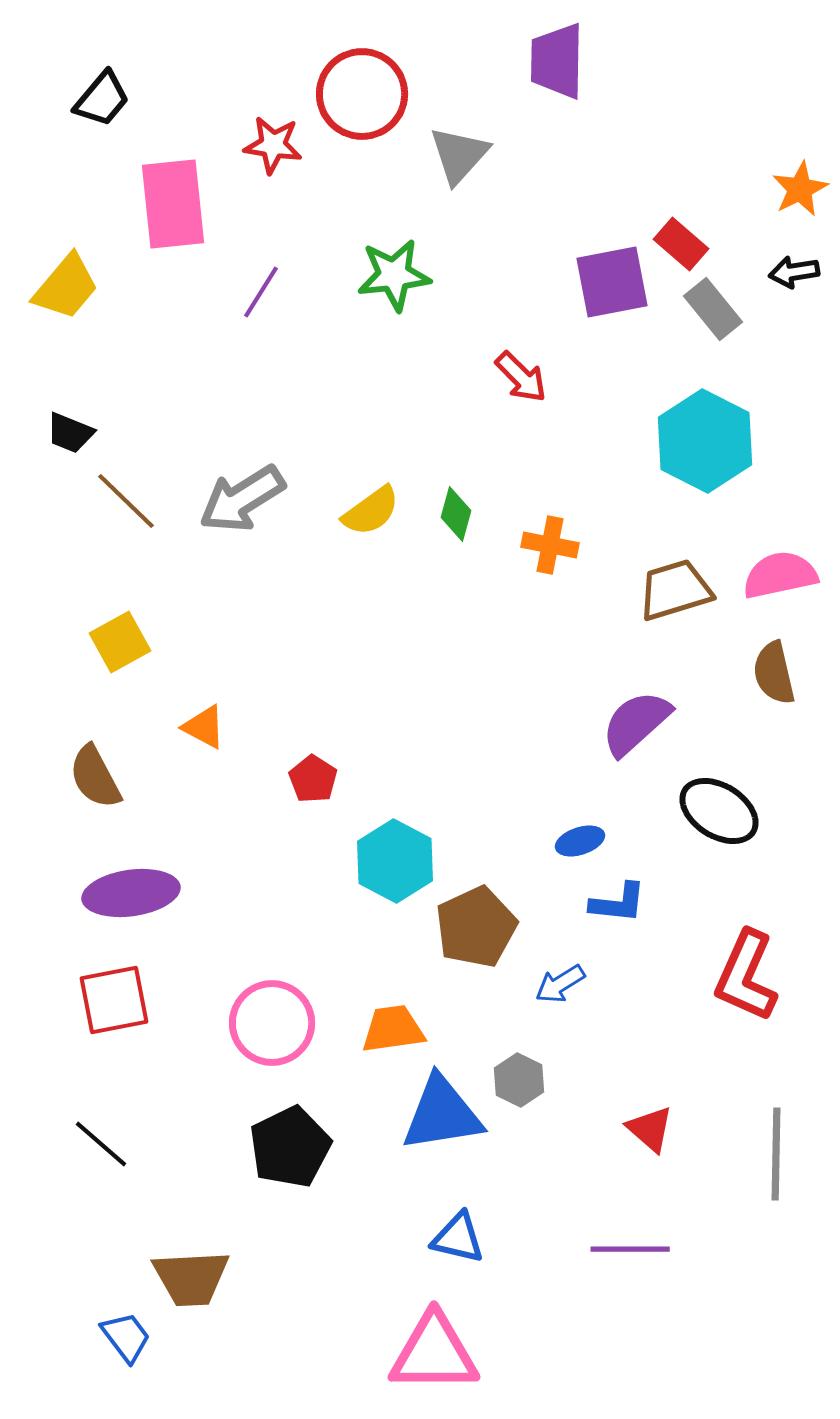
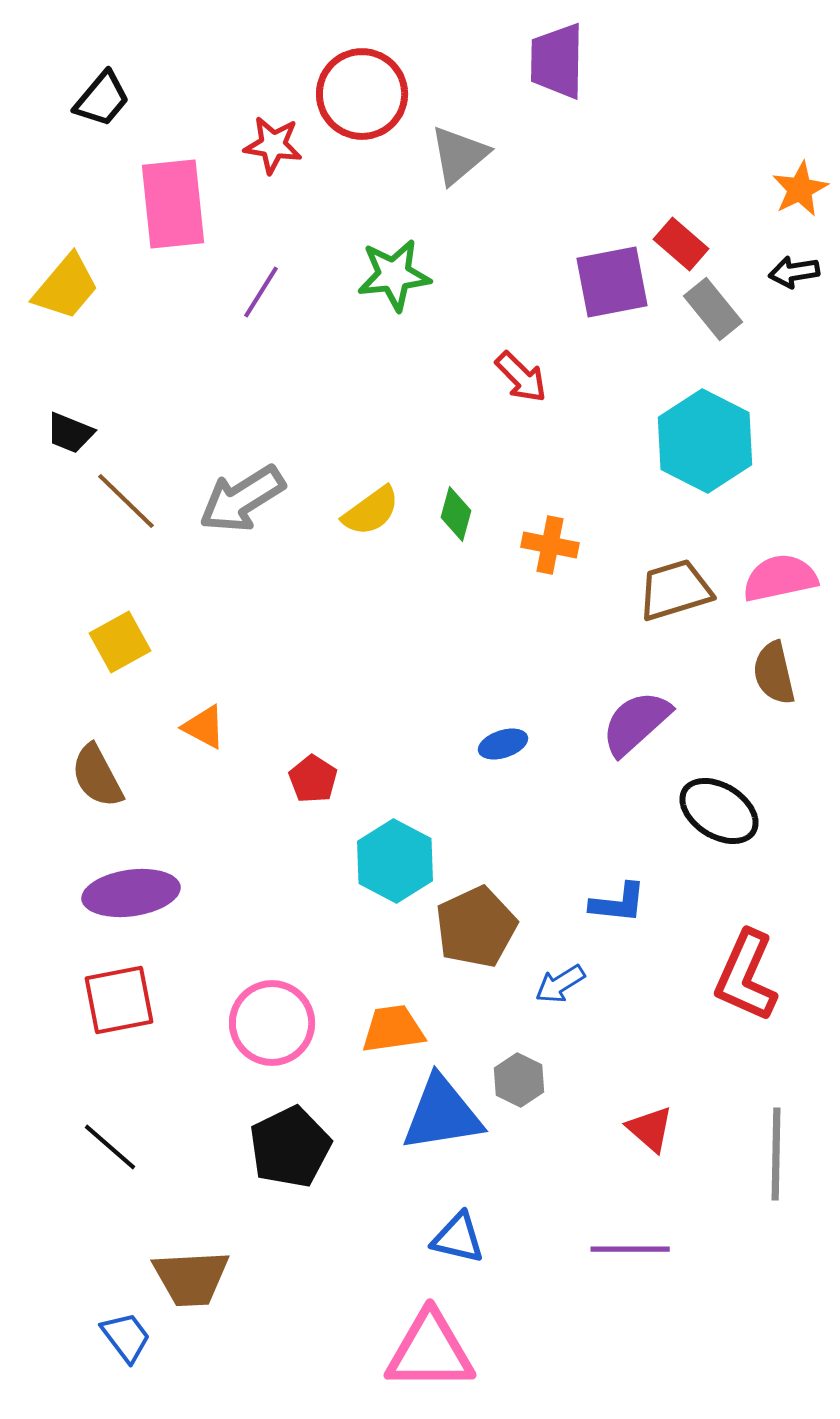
gray triangle at (459, 155): rotated 8 degrees clockwise
pink semicircle at (780, 575): moved 3 px down
brown semicircle at (95, 777): moved 2 px right, 1 px up
blue ellipse at (580, 841): moved 77 px left, 97 px up
red square at (114, 1000): moved 5 px right
black line at (101, 1144): moved 9 px right, 3 px down
pink triangle at (434, 1353): moved 4 px left, 2 px up
